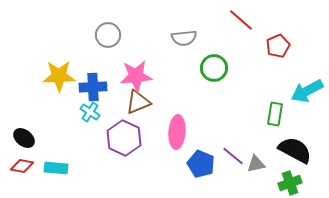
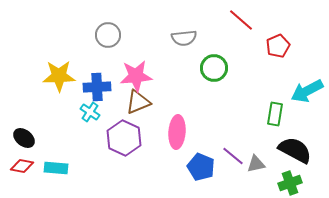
blue cross: moved 4 px right
blue pentagon: moved 3 px down
